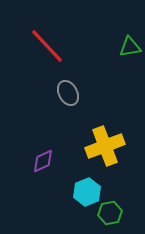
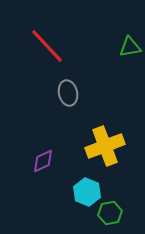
gray ellipse: rotated 15 degrees clockwise
cyan hexagon: rotated 16 degrees counterclockwise
